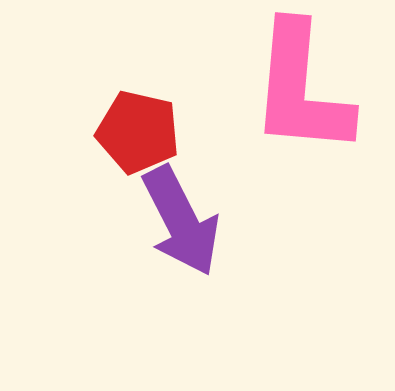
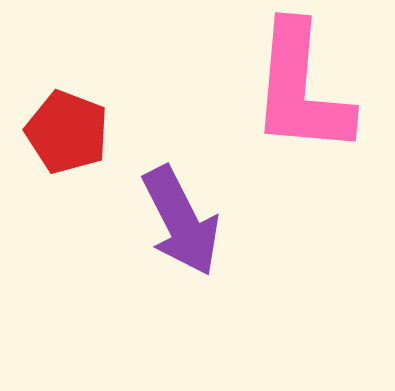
red pentagon: moved 71 px left; rotated 8 degrees clockwise
